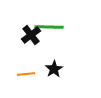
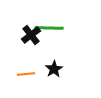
green line: moved 1 px down
